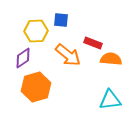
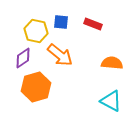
blue square: moved 2 px down
yellow hexagon: rotated 15 degrees clockwise
red rectangle: moved 19 px up
orange arrow: moved 8 px left
orange semicircle: moved 1 px right, 4 px down
cyan triangle: moved 1 px right, 1 px down; rotated 35 degrees clockwise
